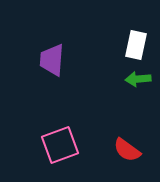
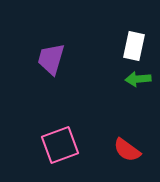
white rectangle: moved 2 px left, 1 px down
purple trapezoid: moved 1 px left, 1 px up; rotated 12 degrees clockwise
